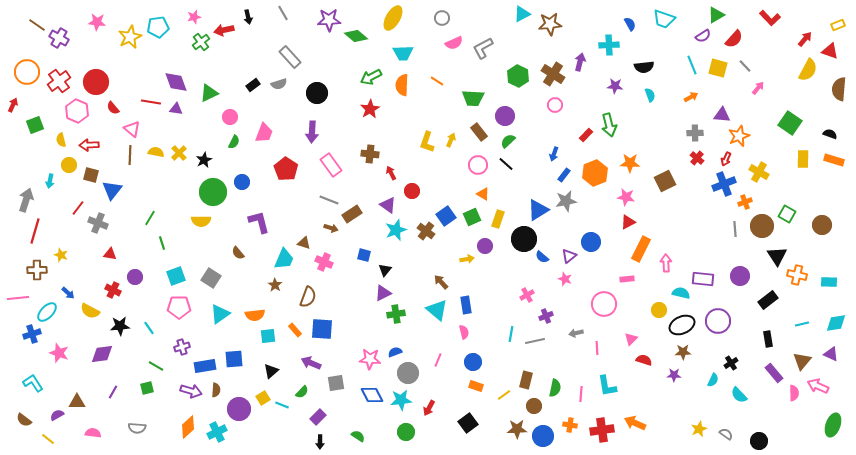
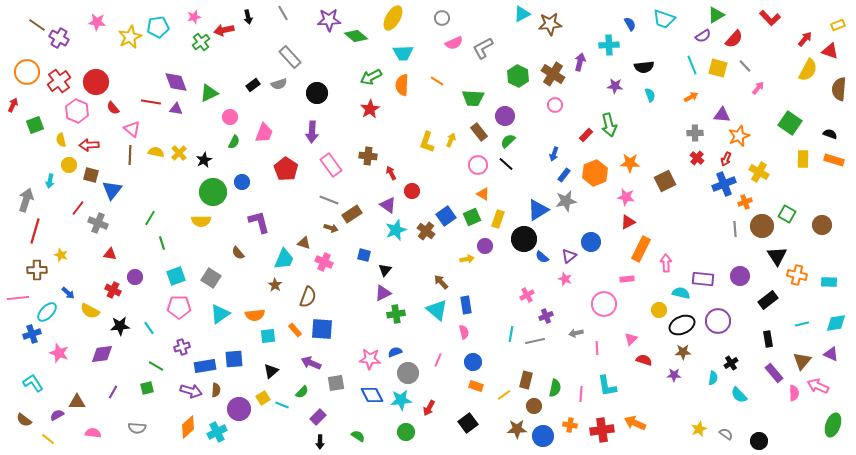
brown cross at (370, 154): moved 2 px left, 2 px down
cyan semicircle at (713, 380): moved 2 px up; rotated 16 degrees counterclockwise
